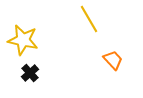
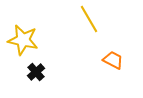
orange trapezoid: rotated 20 degrees counterclockwise
black cross: moved 6 px right, 1 px up
